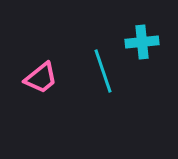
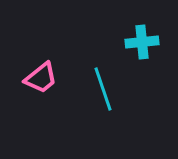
cyan line: moved 18 px down
